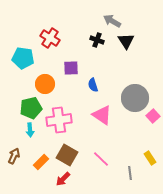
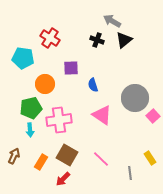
black triangle: moved 2 px left, 1 px up; rotated 24 degrees clockwise
orange rectangle: rotated 14 degrees counterclockwise
